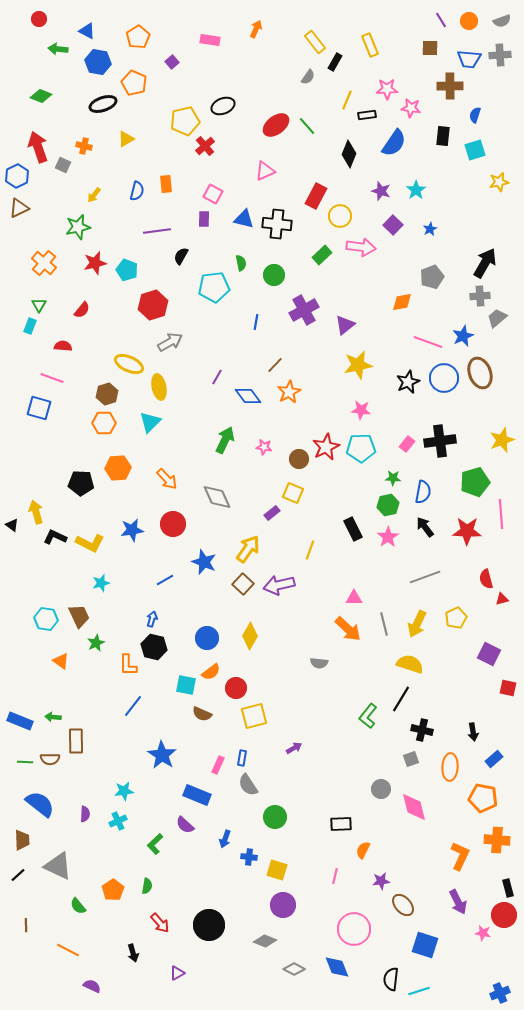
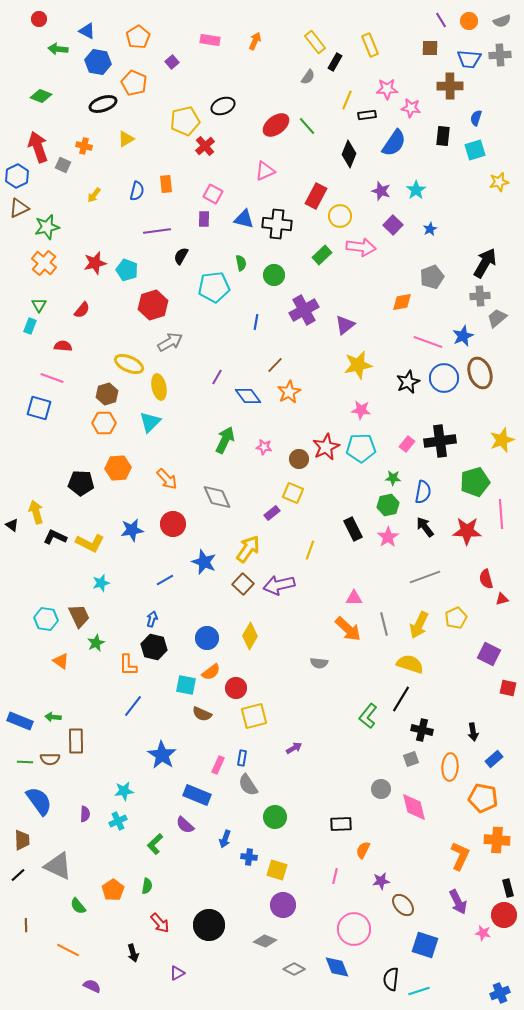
orange arrow at (256, 29): moved 1 px left, 12 px down
blue semicircle at (475, 115): moved 1 px right, 3 px down
green star at (78, 227): moved 31 px left
yellow arrow at (417, 624): moved 2 px right, 1 px down
blue semicircle at (40, 804): moved 1 px left, 3 px up; rotated 16 degrees clockwise
